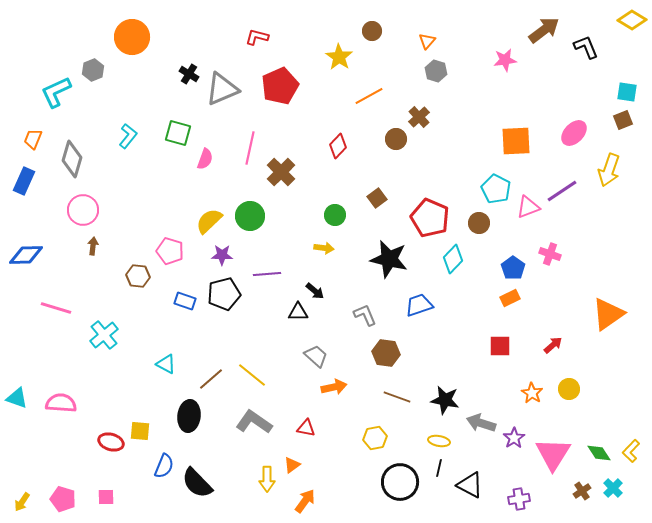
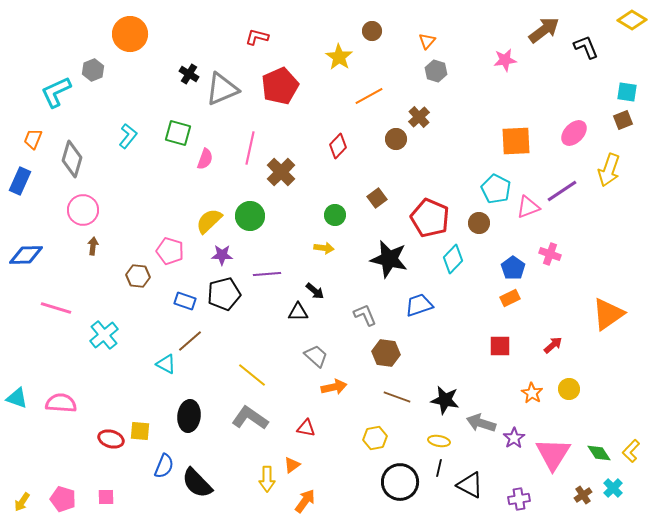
orange circle at (132, 37): moved 2 px left, 3 px up
blue rectangle at (24, 181): moved 4 px left
brown line at (211, 379): moved 21 px left, 38 px up
gray L-shape at (254, 422): moved 4 px left, 4 px up
red ellipse at (111, 442): moved 3 px up
brown cross at (582, 491): moved 1 px right, 4 px down
